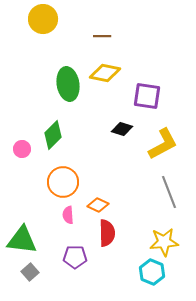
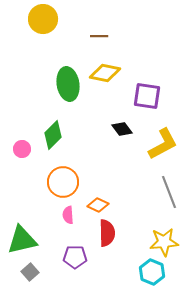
brown line: moved 3 px left
black diamond: rotated 35 degrees clockwise
green triangle: rotated 20 degrees counterclockwise
